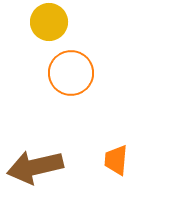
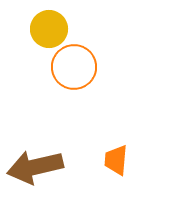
yellow circle: moved 7 px down
orange circle: moved 3 px right, 6 px up
